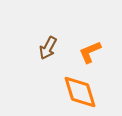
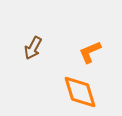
brown arrow: moved 15 px left
